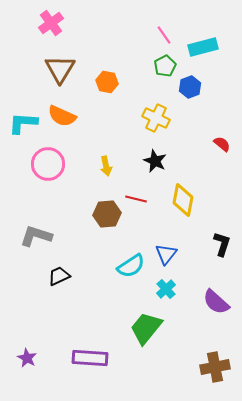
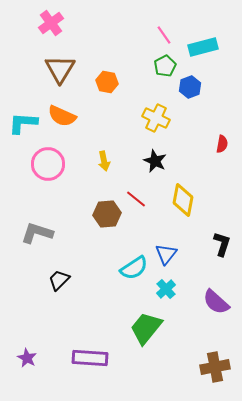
red semicircle: rotated 60 degrees clockwise
yellow arrow: moved 2 px left, 5 px up
red line: rotated 25 degrees clockwise
gray L-shape: moved 1 px right, 3 px up
cyan semicircle: moved 3 px right, 2 px down
black trapezoid: moved 4 px down; rotated 20 degrees counterclockwise
